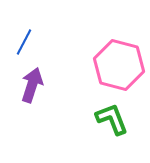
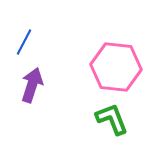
pink hexagon: moved 3 px left, 2 px down; rotated 9 degrees counterclockwise
